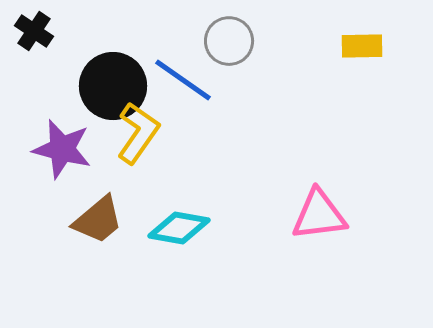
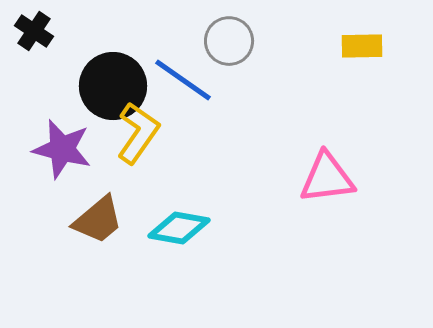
pink triangle: moved 8 px right, 37 px up
